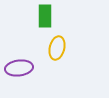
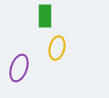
purple ellipse: rotated 64 degrees counterclockwise
